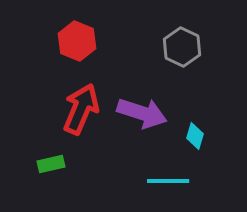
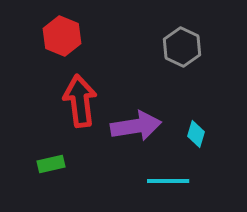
red hexagon: moved 15 px left, 5 px up
red arrow: moved 1 px left, 8 px up; rotated 30 degrees counterclockwise
purple arrow: moved 6 px left, 13 px down; rotated 27 degrees counterclockwise
cyan diamond: moved 1 px right, 2 px up
